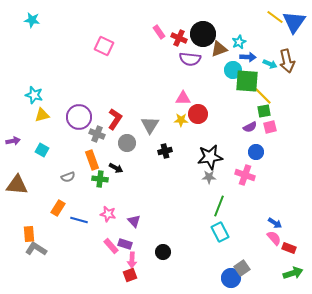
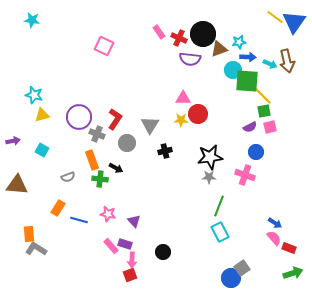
cyan star at (239, 42): rotated 16 degrees clockwise
